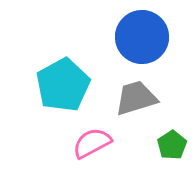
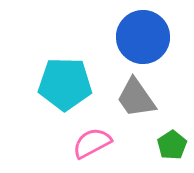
blue circle: moved 1 px right
cyan pentagon: moved 2 px right, 1 px up; rotated 30 degrees clockwise
gray trapezoid: rotated 108 degrees counterclockwise
